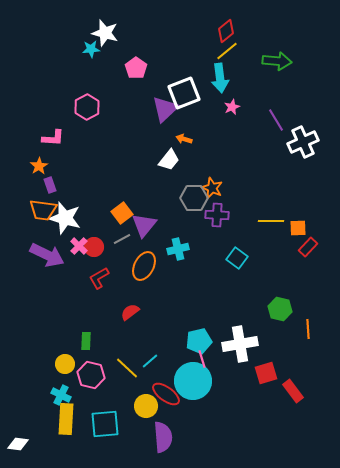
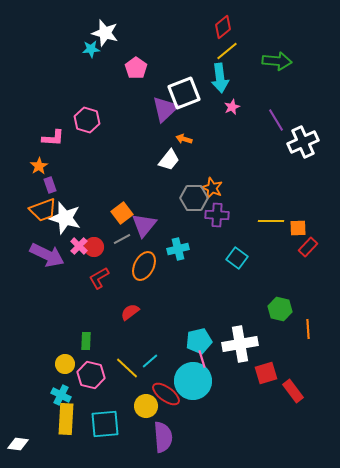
red diamond at (226, 31): moved 3 px left, 4 px up
pink hexagon at (87, 107): moved 13 px down; rotated 15 degrees counterclockwise
orange trapezoid at (43, 210): rotated 28 degrees counterclockwise
